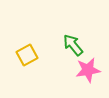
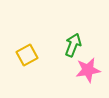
green arrow: rotated 60 degrees clockwise
